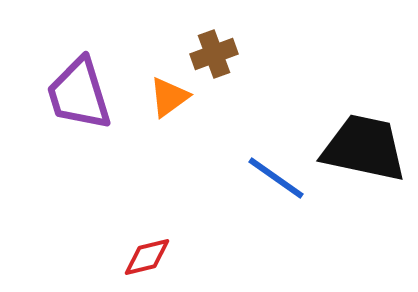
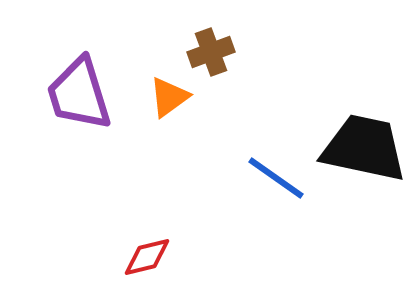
brown cross: moved 3 px left, 2 px up
